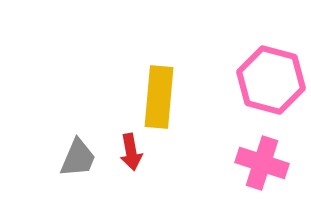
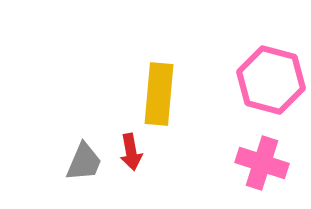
yellow rectangle: moved 3 px up
gray trapezoid: moved 6 px right, 4 px down
